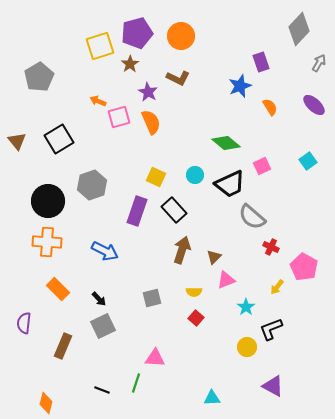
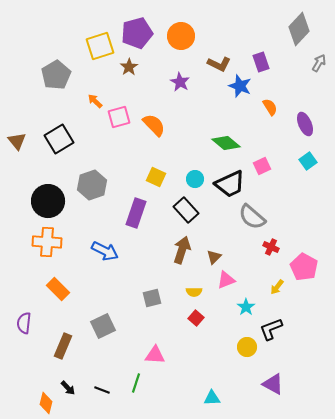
brown star at (130, 64): moved 1 px left, 3 px down
gray pentagon at (39, 77): moved 17 px right, 2 px up
brown L-shape at (178, 78): moved 41 px right, 14 px up
blue star at (240, 86): rotated 30 degrees counterclockwise
purple star at (148, 92): moved 32 px right, 10 px up
orange arrow at (98, 101): moved 3 px left; rotated 21 degrees clockwise
purple ellipse at (314, 105): moved 9 px left, 19 px down; rotated 25 degrees clockwise
orange semicircle at (151, 122): moved 3 px right, 3 px down; rotated 20 degrees counterclockwise
cyan circle at (195, 175): moved 4 px down
black rectangle at (174, 210): moved 12 px right
purple rectangle at (137, 211): moved 1 px left, 2 px down
black arrow at (99, 299): moved 31 px left, 89 px down
pink triangle at (155, 358): moved 3 px up
purple triangle at (273, 386): moved 2 px up
